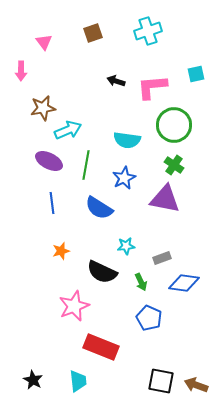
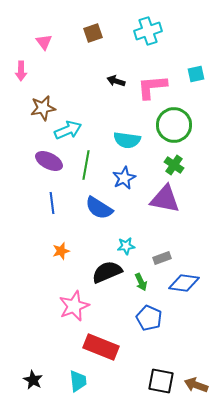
black semicircle: moved 5 px right; rotated 132 degrees clockwise
